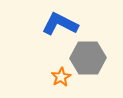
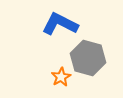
gray hexagon: rotated 16 degrees clockwise
